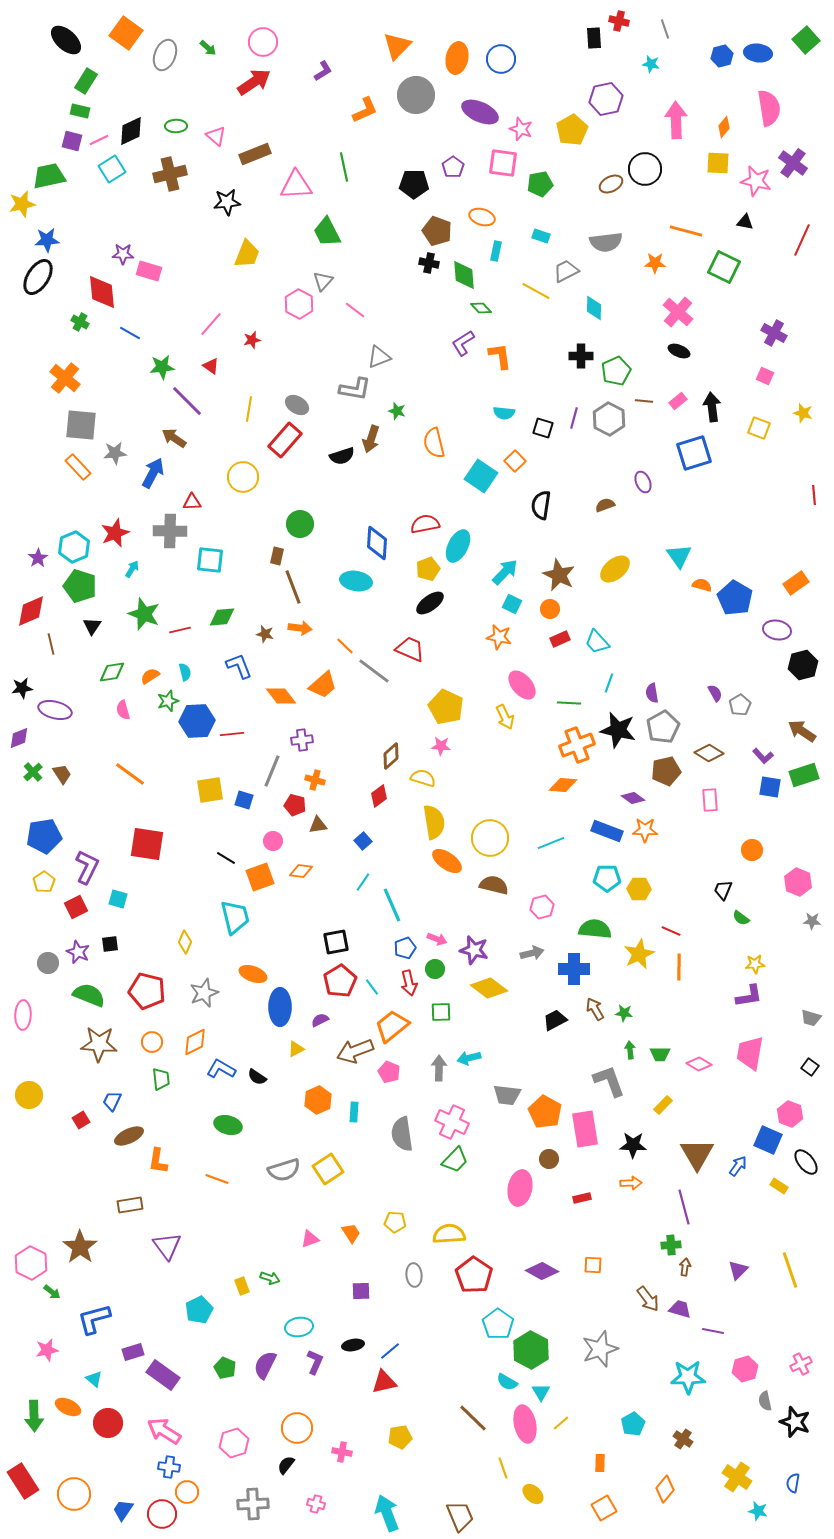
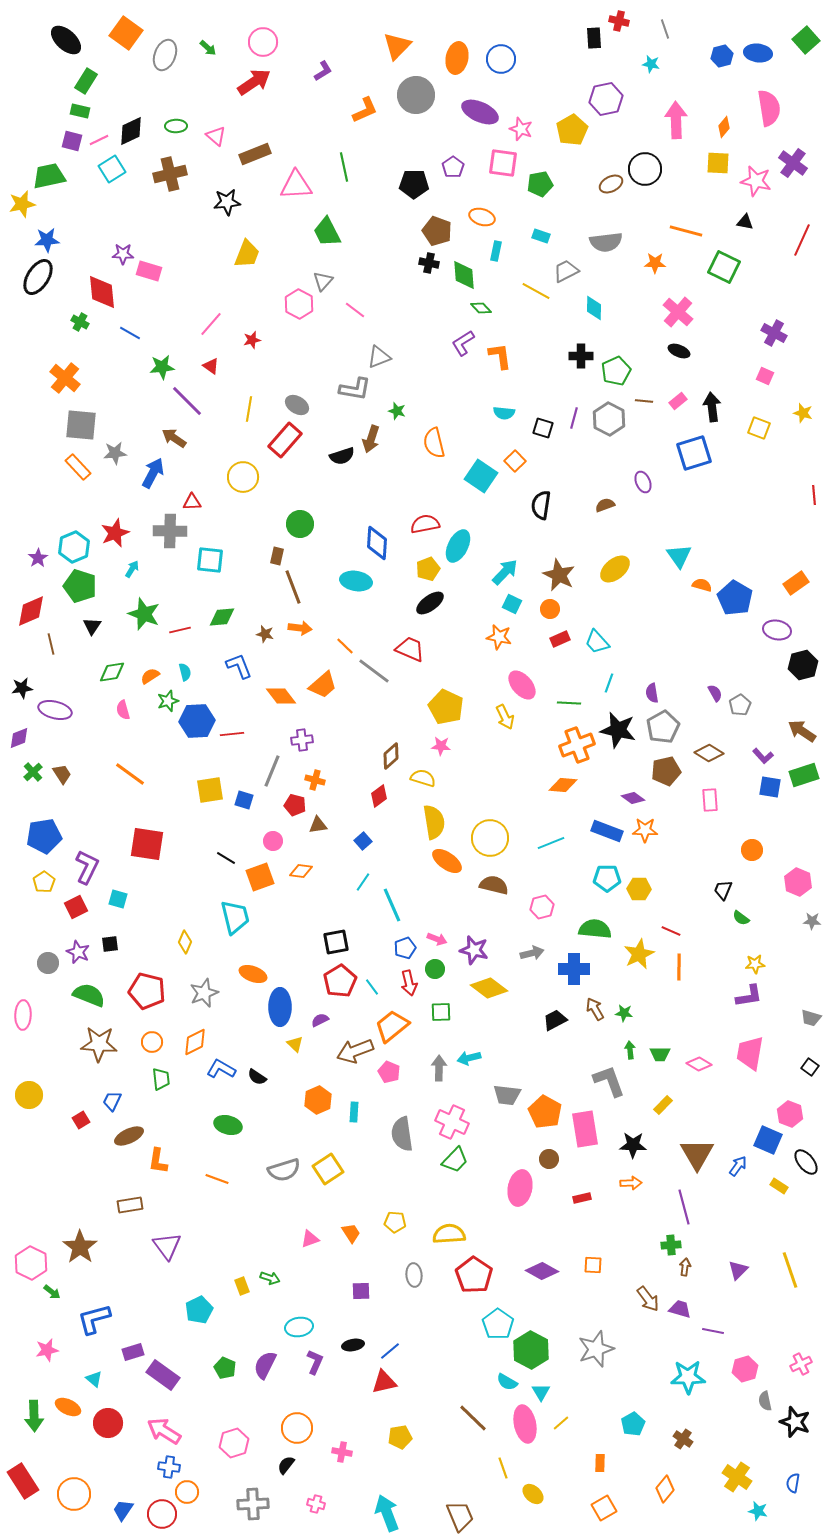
yellow triangle at (296, 1049): moved 1 px left, 5 px up; rotated 48 degrees counterclockwise
gray star at (600, 1349): moved 4 px left
